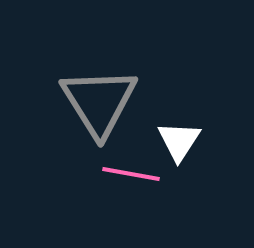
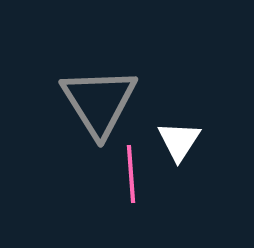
pink line: rotated 76 degrees clockwise
